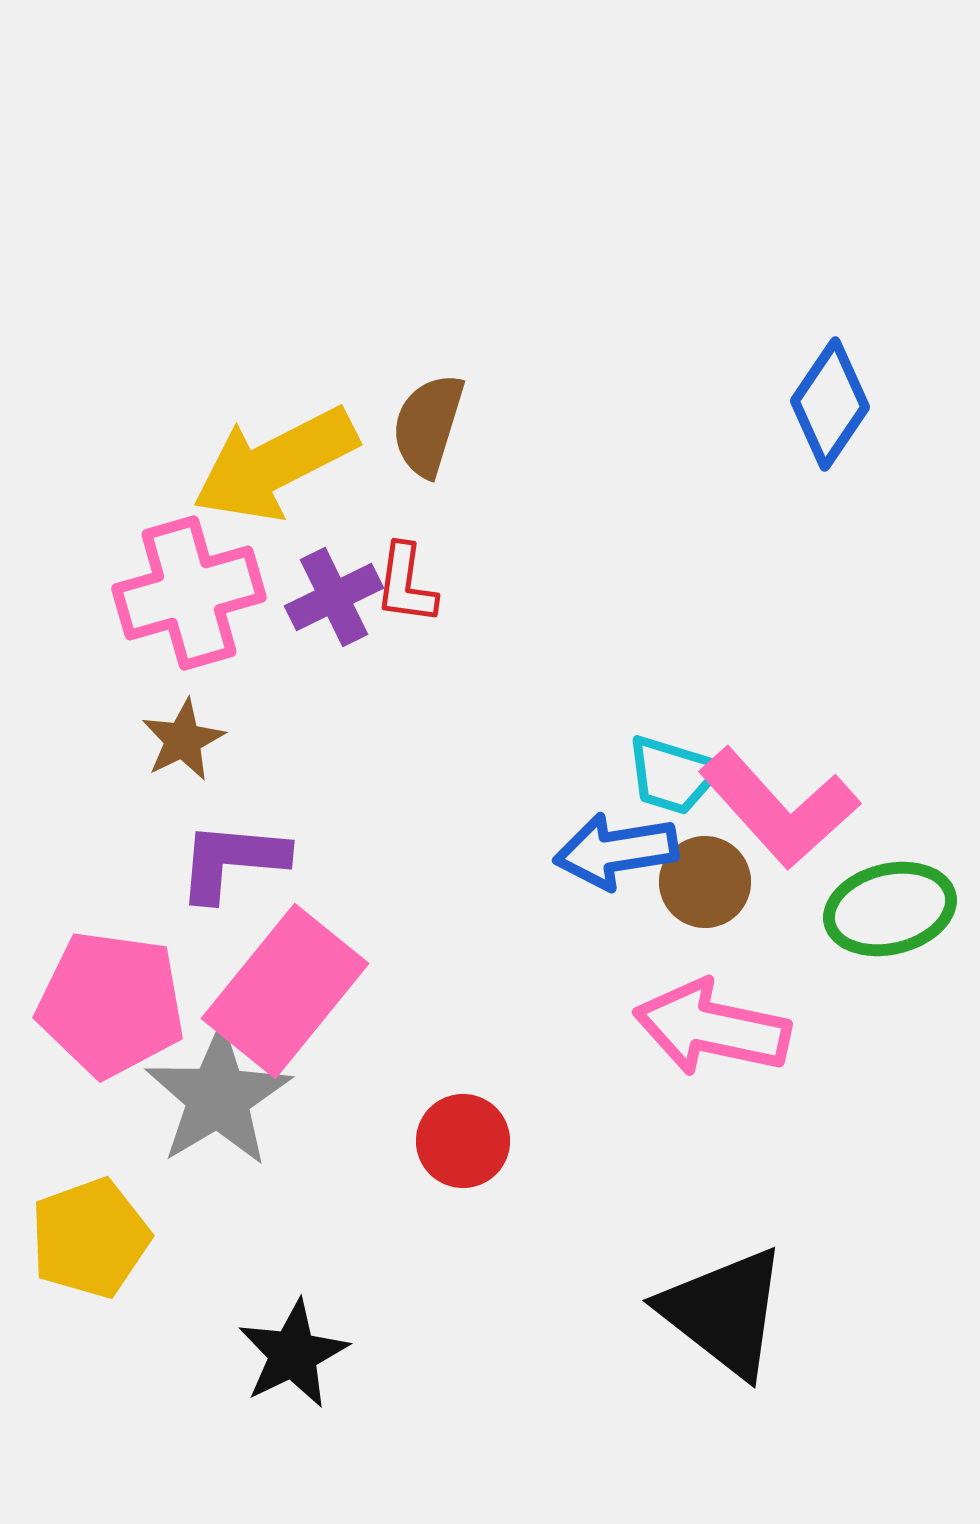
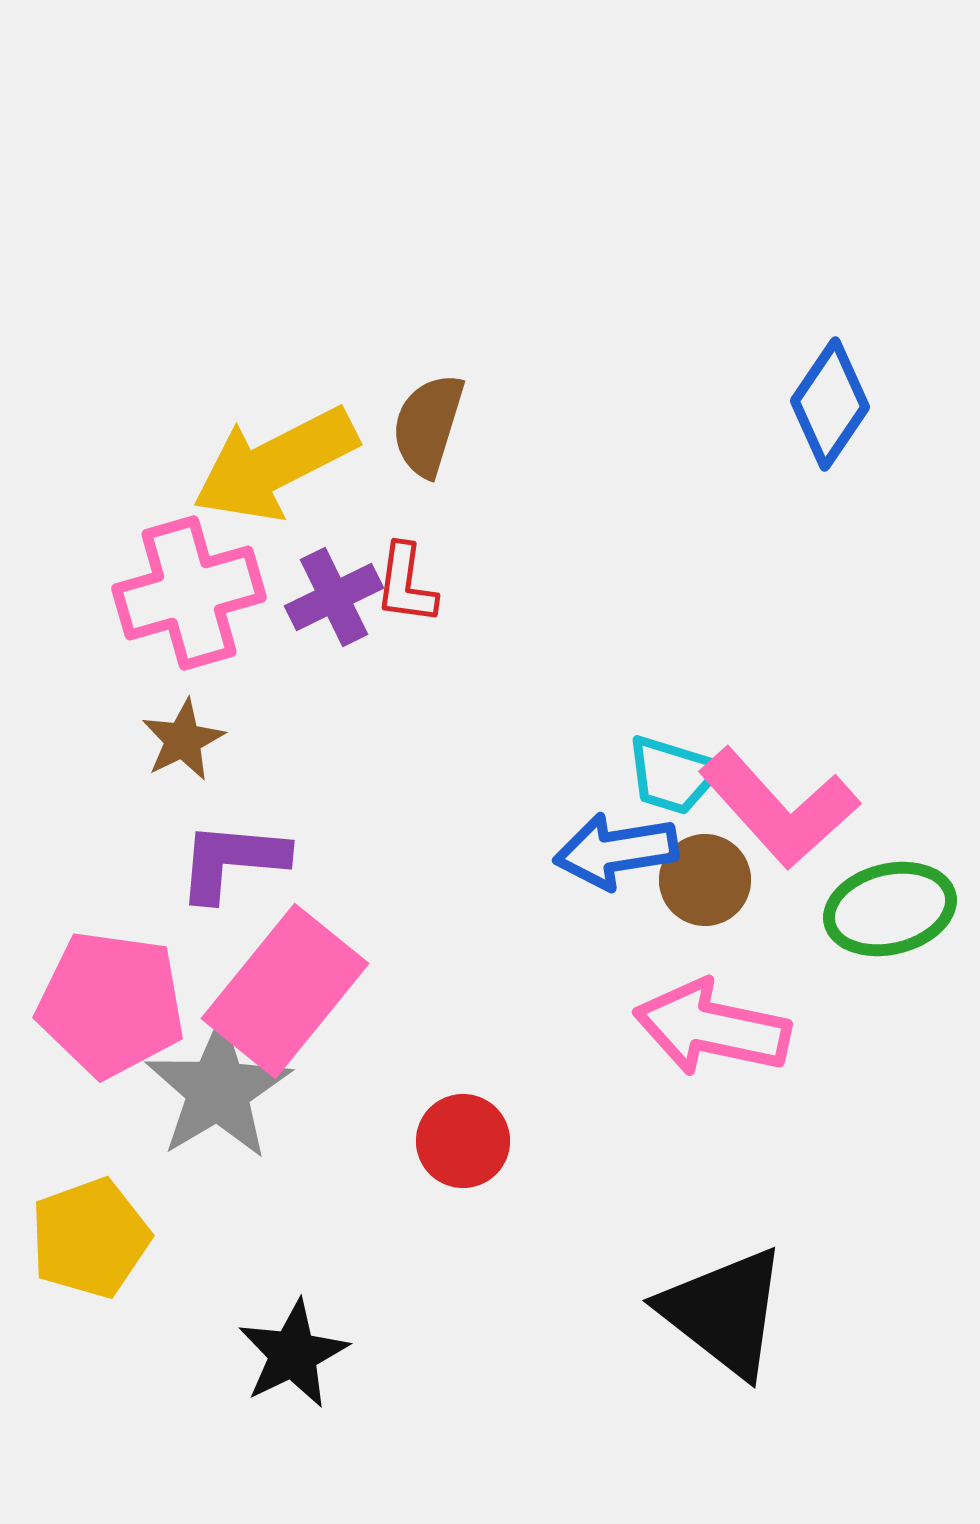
brown circle: moved 2 px up
gray star: moved 7 px up
